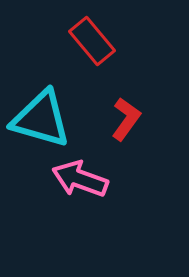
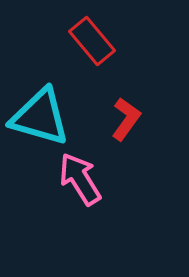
cyan triangle: moved 1 px left, 2 px up
pink arrow: rotated 38 degrees clockwise
